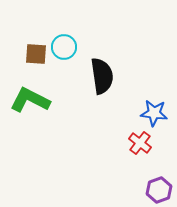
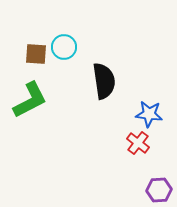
black semicircle: moved 2 px right, 5 px down
green L-shape: rotated 126 degrees clockwise
blue star: moved 5 px left, 1 px down
red cross: moved 2 px left
purple hexagon: rotated 15 degrees clockwise
